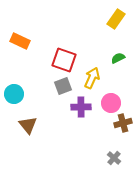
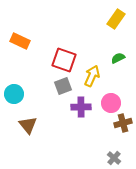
yellow arrow: moved 2 px up
